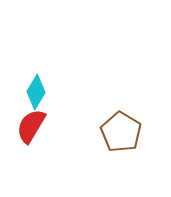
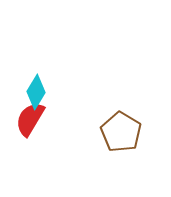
red semicircle: moved 1 px left, 7 px up
